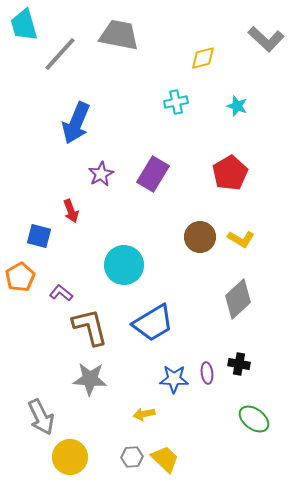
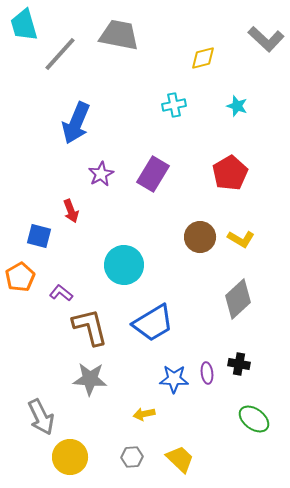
cyan cross: moved 2 px left, 3 px down
yellow trapezoid: moved 15 px right
